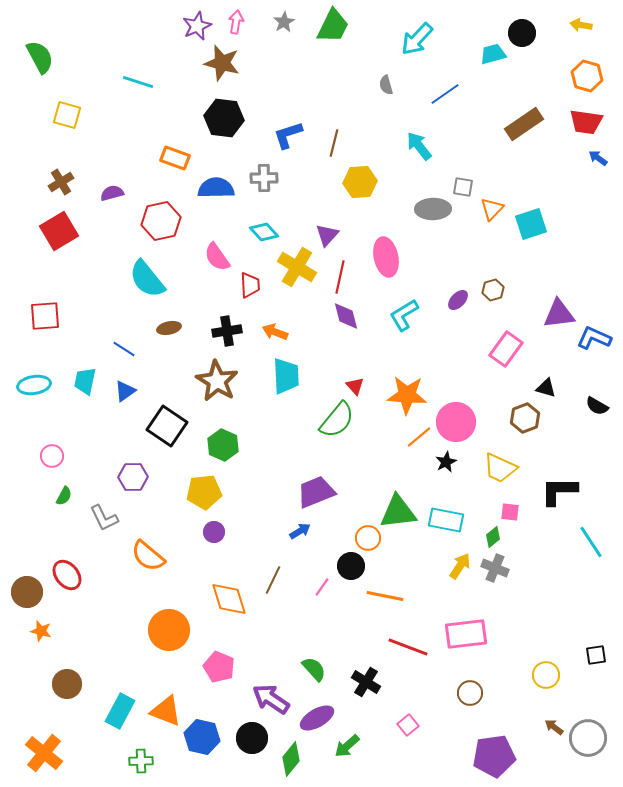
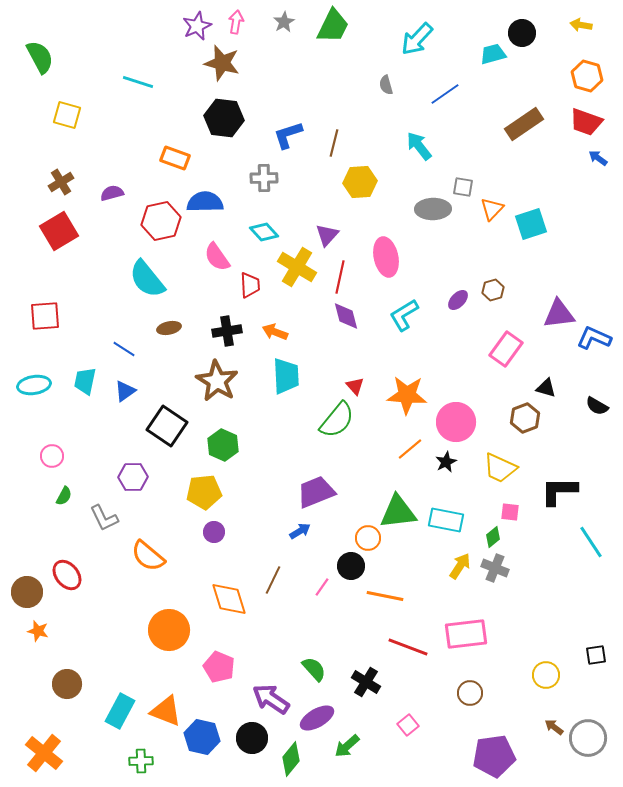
red trapezoid at (586, 122): rotated 12 degrees clockwise
blue semicircle at (216, 188): moved 11 px left, 14 px down
orange line at (419, 437): moved 9 px left, 12 px down
orange star at (41, 631): moved 3 px left
